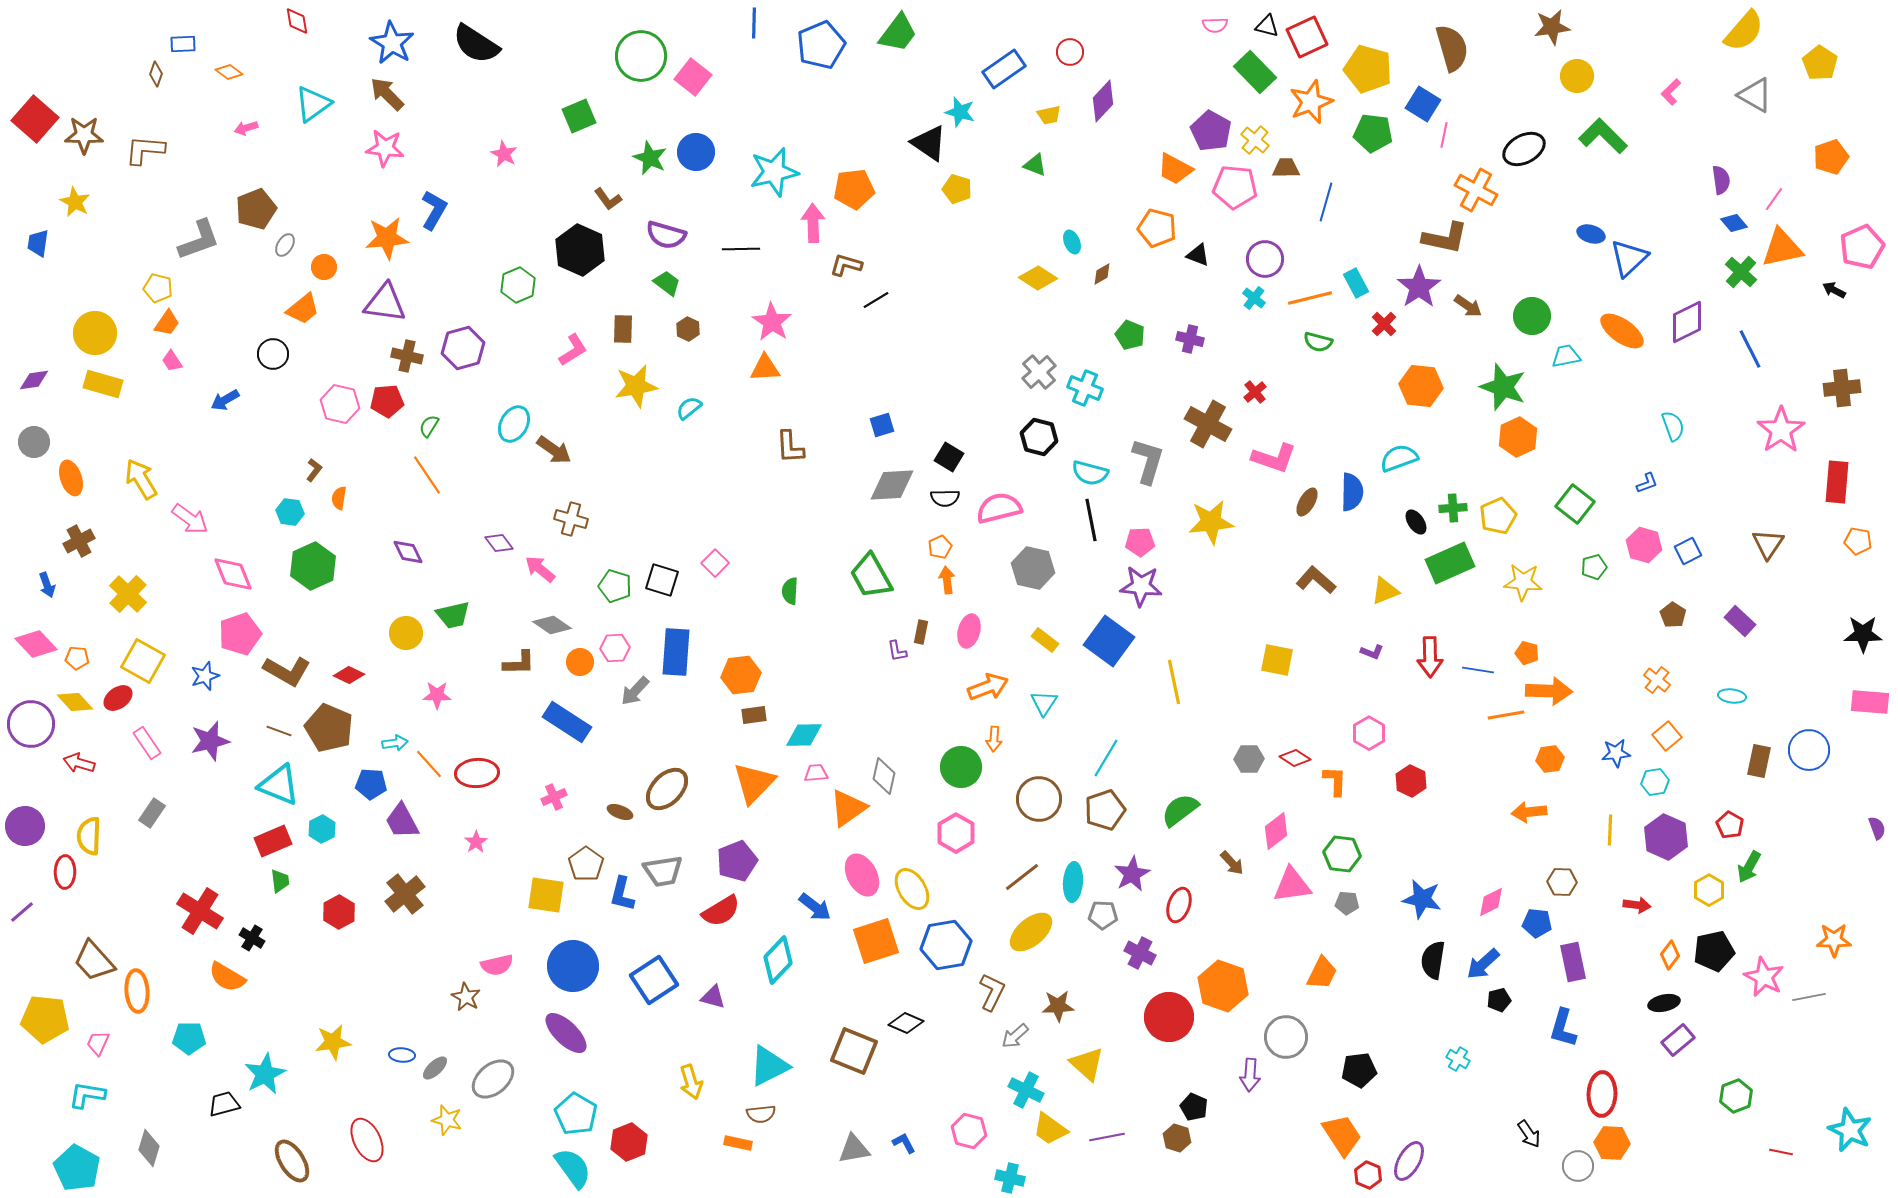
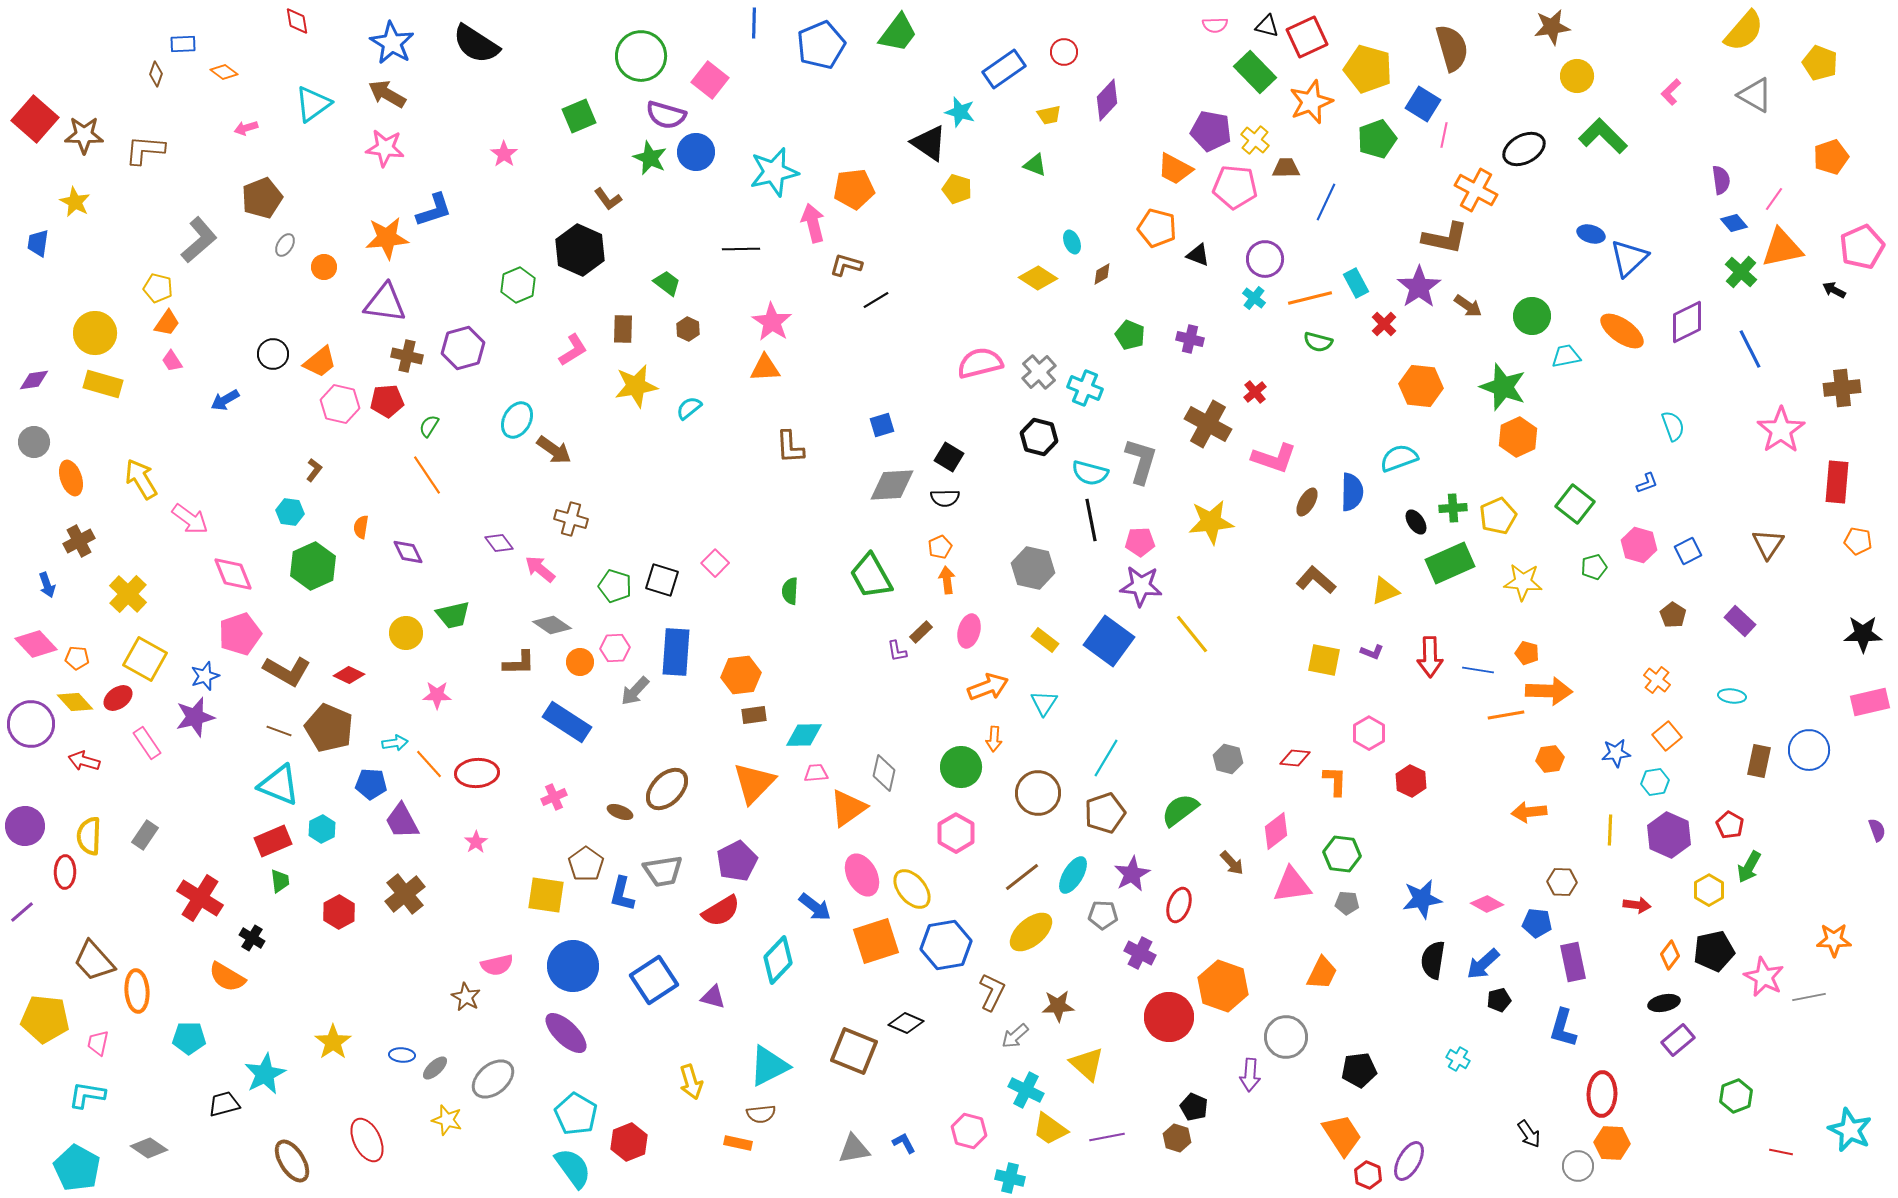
red circle at (1070, 52): moved 6 px left
yellow pentagon at (1820, 63): rotated 12 degrees counterclockwise
orange diamond at (229, 72): moved 5 px left
pink square at (693, 77): moved 17 px right, 3 px down
brown arrow at (387, 94): rotated 15 degrees counterclockwise
purple diamond at (1103, 101): moved 4 px right, 1 px up
purple pentagon at (1211, 131): rotated 18 degrees counterclockwise
green pentagon at (1373, 133): moved 4 px right, 6 px down; rotated 27 degrees counterclockwise
pink star at (504, 154): rotated 8 degrees clockwise
blue line at (1326, 202): rotated 9 degrees clockwise
brown pentagon at (256, 209): moved 6 px right, 11 px up
blue L-shape at (434, 210): rotated 42 degrees clockwise
pink arrow at (813, 223): rotated 12 degrees counterclockwise
purple semicircle at (666, 235): moved 120 px up
gray L-shape at (199, 240): rotated 21 degrees counterclockwise
orange trapezoid at (303, 309): moved 17 px right, 53 px down
cyan ellipse at (514, 424): moved 3 px right, 4 px up
gray L-shape at (1148, 461): moved 7 px left
orange semicircle at (339, 498): moved 22 px right, 29 px down
pink semicircle at (999, 508): moved 19 px left, 145 px up
pink hexagon at (1644, 545): moved 5 px left
brown rectangle at (921, 632): rotated 35 degrees clockwise
yellow square at (1277, 660): moved 47 px right
yellow square at (143, 661): moved 2 px right, 2 px up
yellow line at (1174, 682): moved 18 px right, 48 px up; rotated 27 degrees counterclockwise
pink rectangle at (1870, 702): rotated 18 degrees counterclockwise
purple star at (210, 741): moved 15 px left, 24 px up
red diamond at (1295, 758): rotated 28 degrees counterclockwise
gray hexagon at (1249, 759): moved 21 px left; rotated 16 degrees clockwise
red arrow at (79, 763): moved 5 px right, 2 px up
gray diamond at (884, 776): moved 3 px up
brown circle at (1039, 799): moved 1 px left, 6 px up
brown pentagon at (1105, 810): moved 3 px down
gray rectangle at (152, 813): moved 7 px left, 22 px down
purple semicircle at (1877, 828): moved 2 px down
purple hexagon at (1666, 837): moved 3 px right, 2 px up
purple pentagon at (737, 861): rotated 6 degrees counterclockwise
cyan ellipse at (1073, 882): moved 7 px up; rotated 27 degrees clockwise
yellow ellipse at (912, 889): rotated 9 degrees counterclockwise
blue star at (1422, 899): rotated 21 degrees counterclockwise
pink diamond at (1491, 902): moved 4 px left, 2 px down; rotated 56 degrees clockwise
red cross at (200, 911): moved 13 px up
yellow star at (333, 1042): rotated 27 degrees counterclockwise
pink trapezoid at (98, 1043): rotated 12 degrees counterclockwise
gray diamond at (149, 1148): rotated 72 degrees counterclockwise
